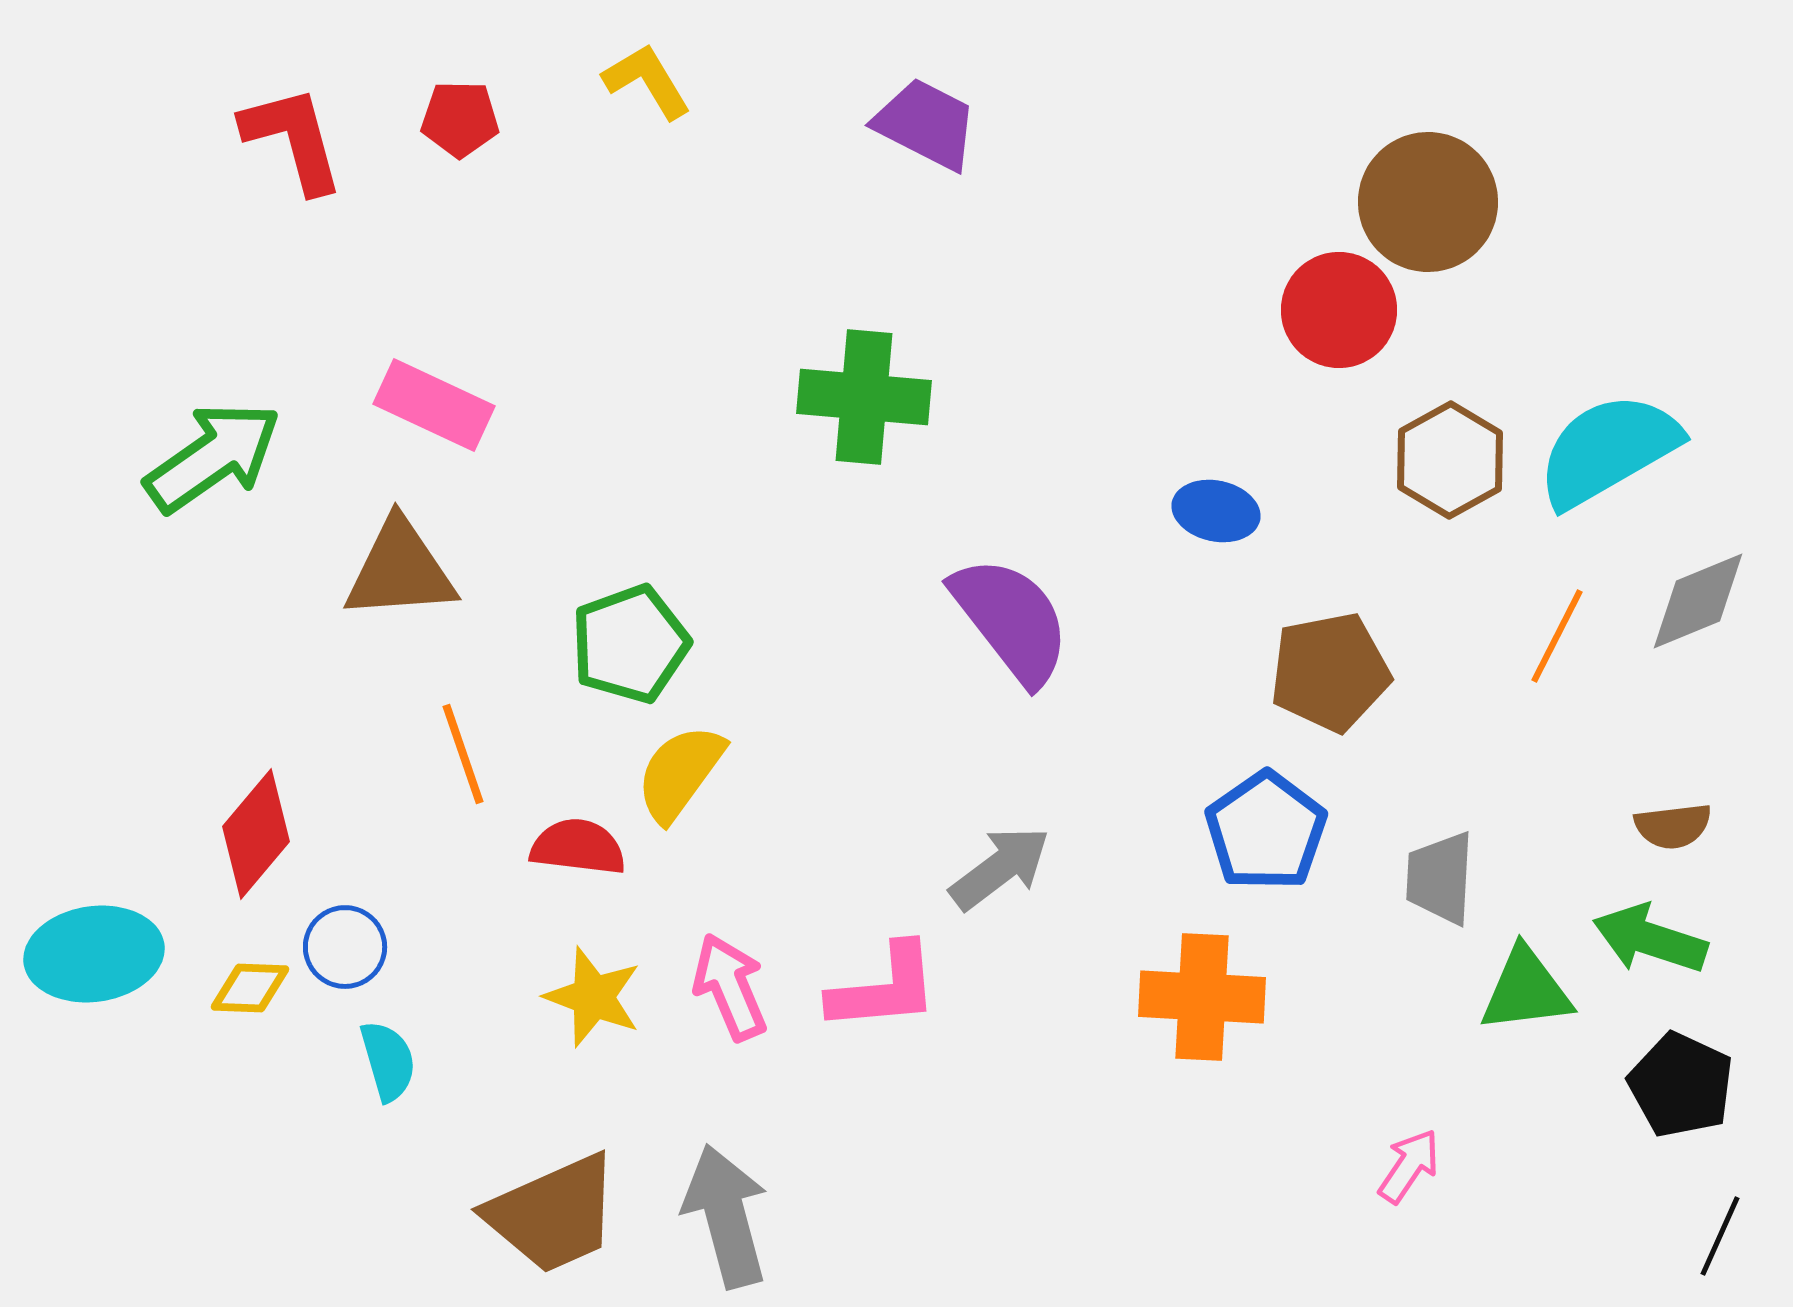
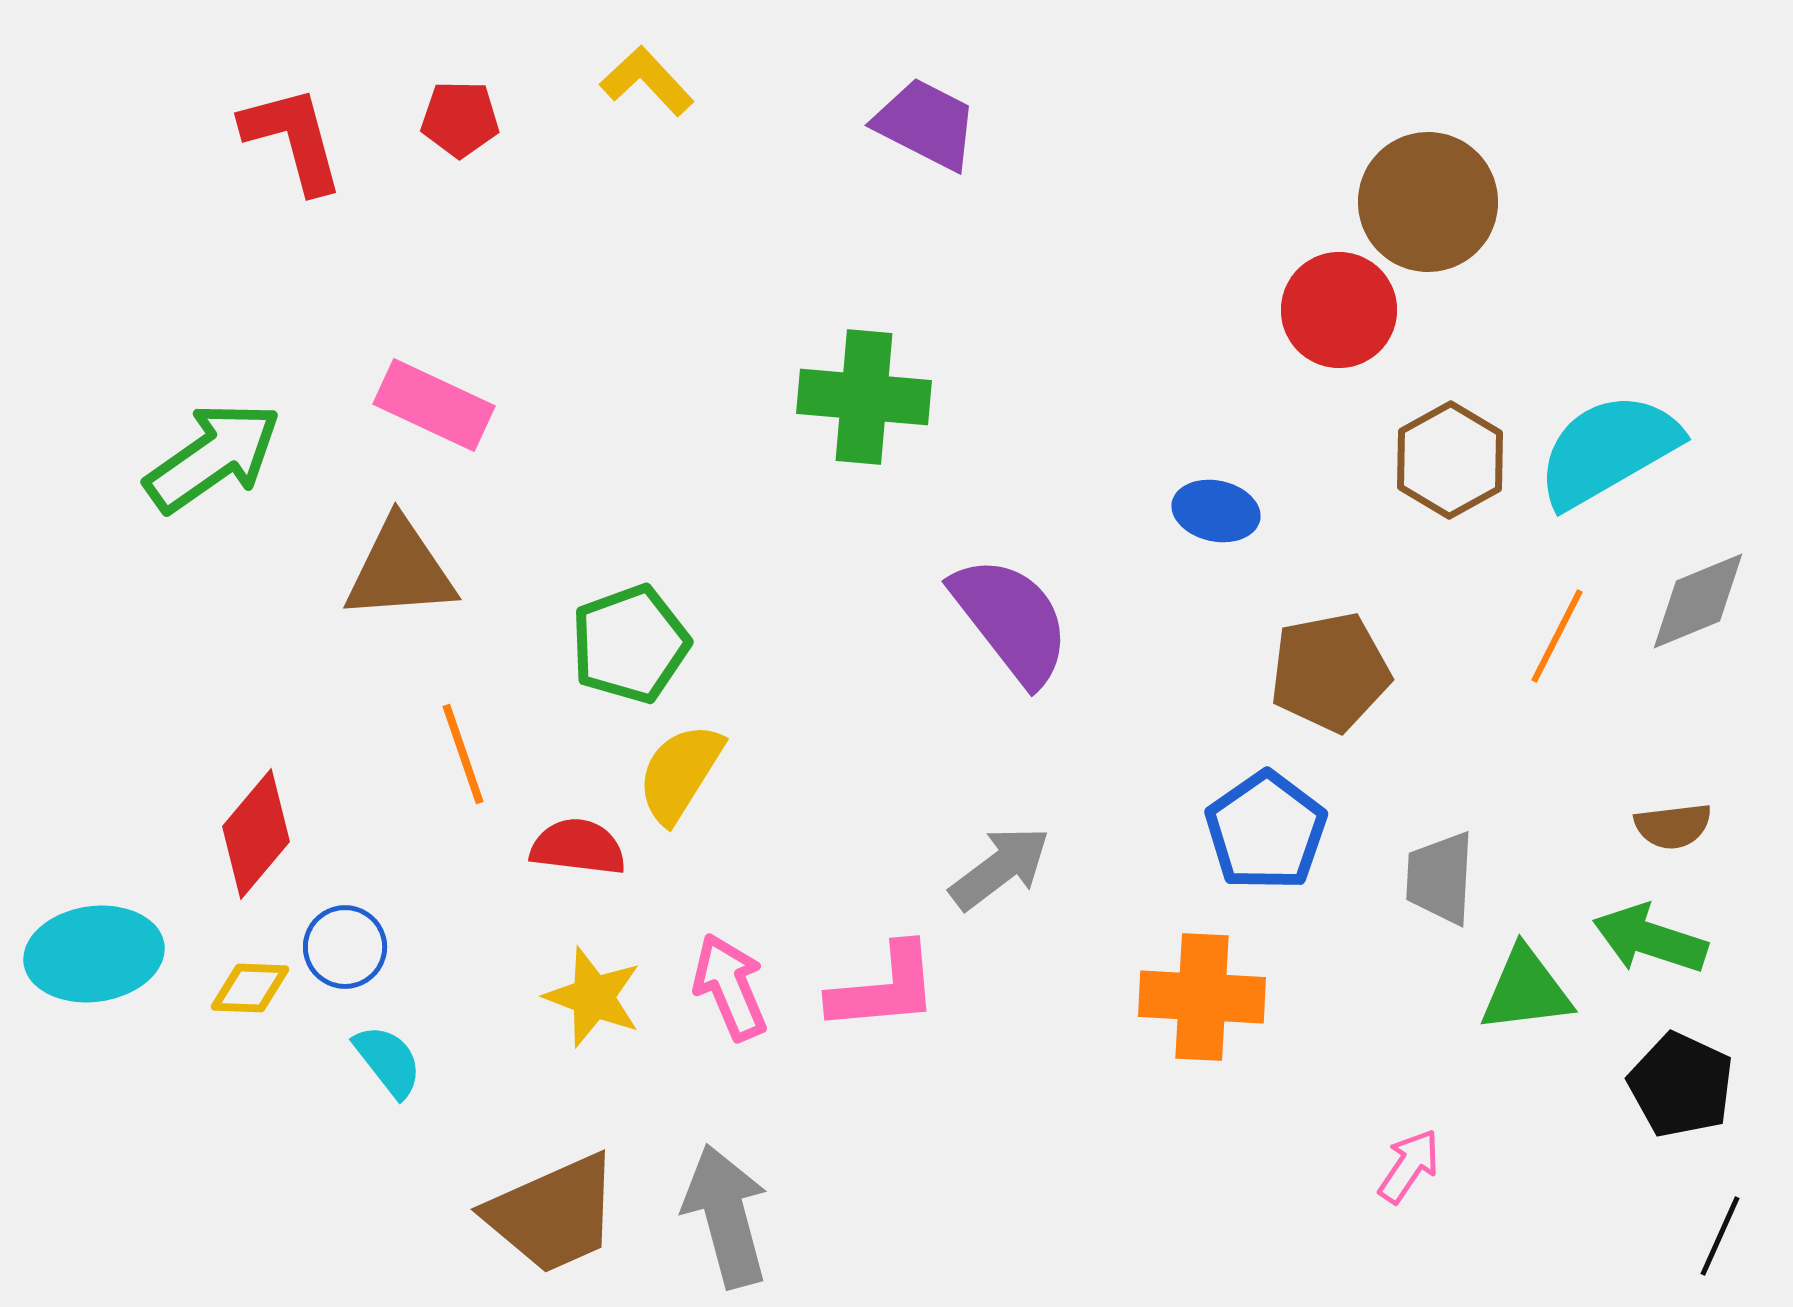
yellow L-shape at (647, 81): rotated 12 degrees counterclockwise
yellow semicircle at (680, 773): rotated 4 degrees counterclockwise
cyan semicircle at (388, 1061): rotated 22 degrees counterclockwise
